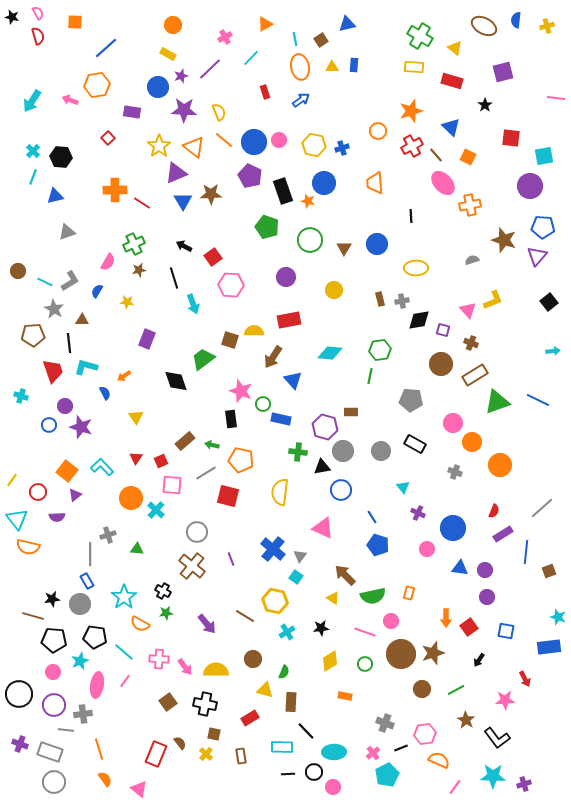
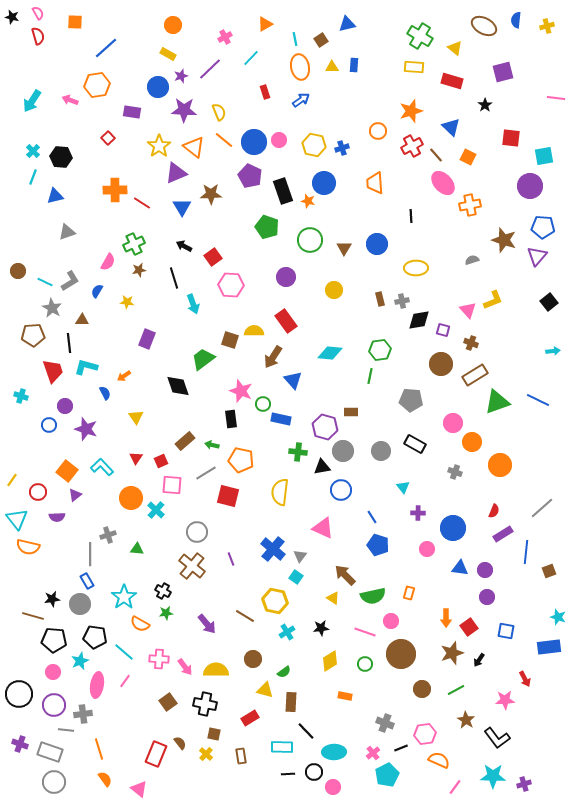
blue triangle at (183, 201): moved 1 px left, 6 px down
gray star at (54, 309): moved 2 px left, 1 px up
red rectangle at (289, 320): moved 3 px left, 1 px down; rotated 65 degrees clockwise
black diamond at (176, 381): moved 2 px right, 5 px down
purple star at (81, 427): moved 5 px right, 2 px down
purple cross at (418, 513): rotated 24 degrees counterclockwise
brown star at (433, 653): moved 19 px right
green semicircle at (284, 672): rotated 32 degrees clockwise
